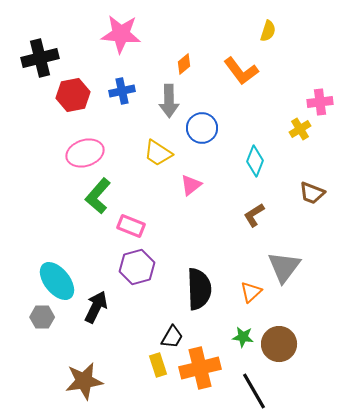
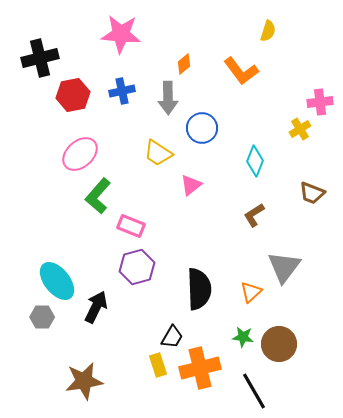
gray arrow: moved 1 px left, 3 px up
pink ellipse: moved 5 px left, 1 px down; rotated 24 degrees counterclockwise
